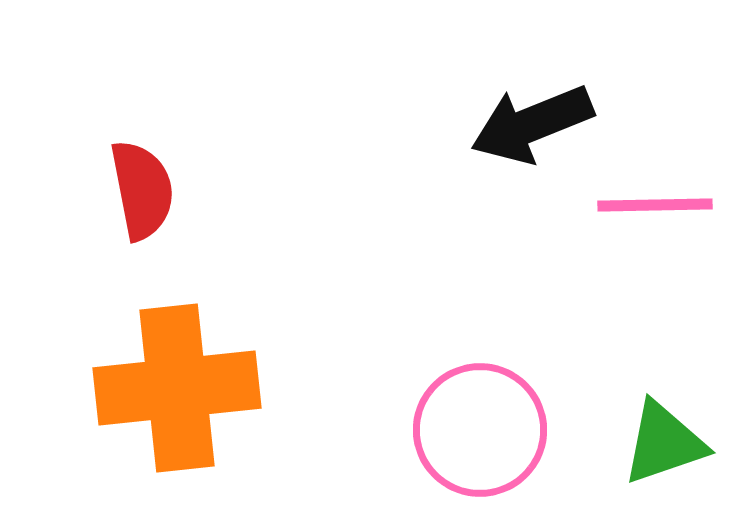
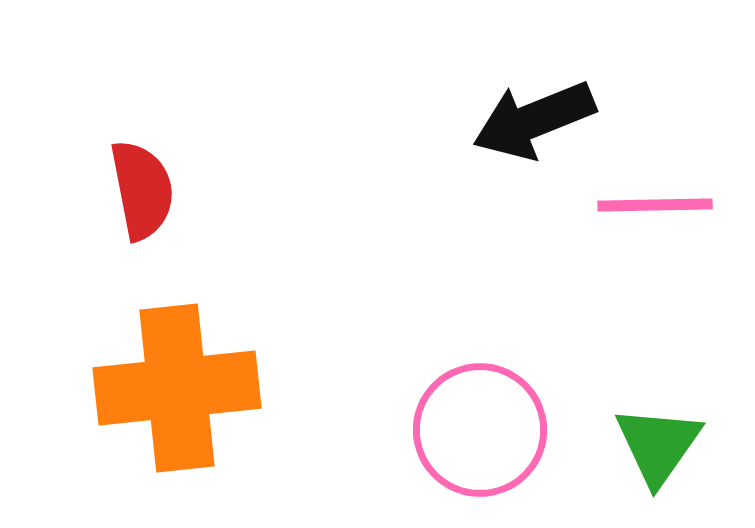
black arrow: moved 2 px right, 4 px up
green triangle: moved 6 px left, 2 px down; rotated 36 degrees counterclockwise
